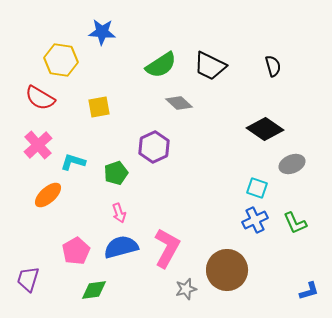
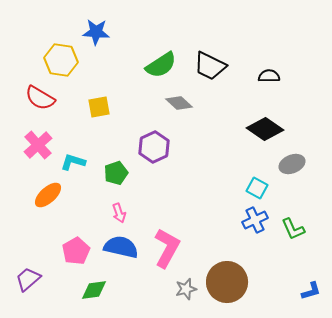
blue star: moved 6 px left
black semicircle: moved 4 px left, 10 px down; rotated 75 degrees counterclockwise
cyan square: rotated 10 degrees clockwise
green L-shape: moved 2 px left, 6 px down
blue semicircle: rotated 28 degrees clockwise
brown circle: moved 12 px down
purple trapezoid: rotated 32 degrees clockwise
blue L-shape: moved 2 px right
